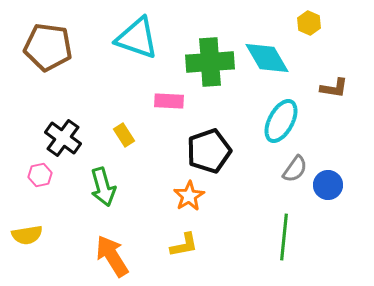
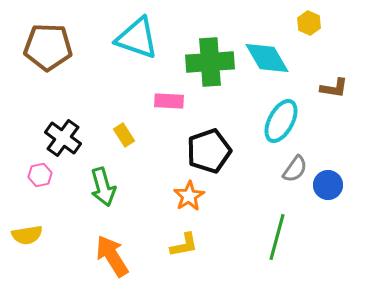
brown pentagon: rotated 6 degrees counterclockwise
green line: moved 7 px left; rotated 9 degrees clockwise
